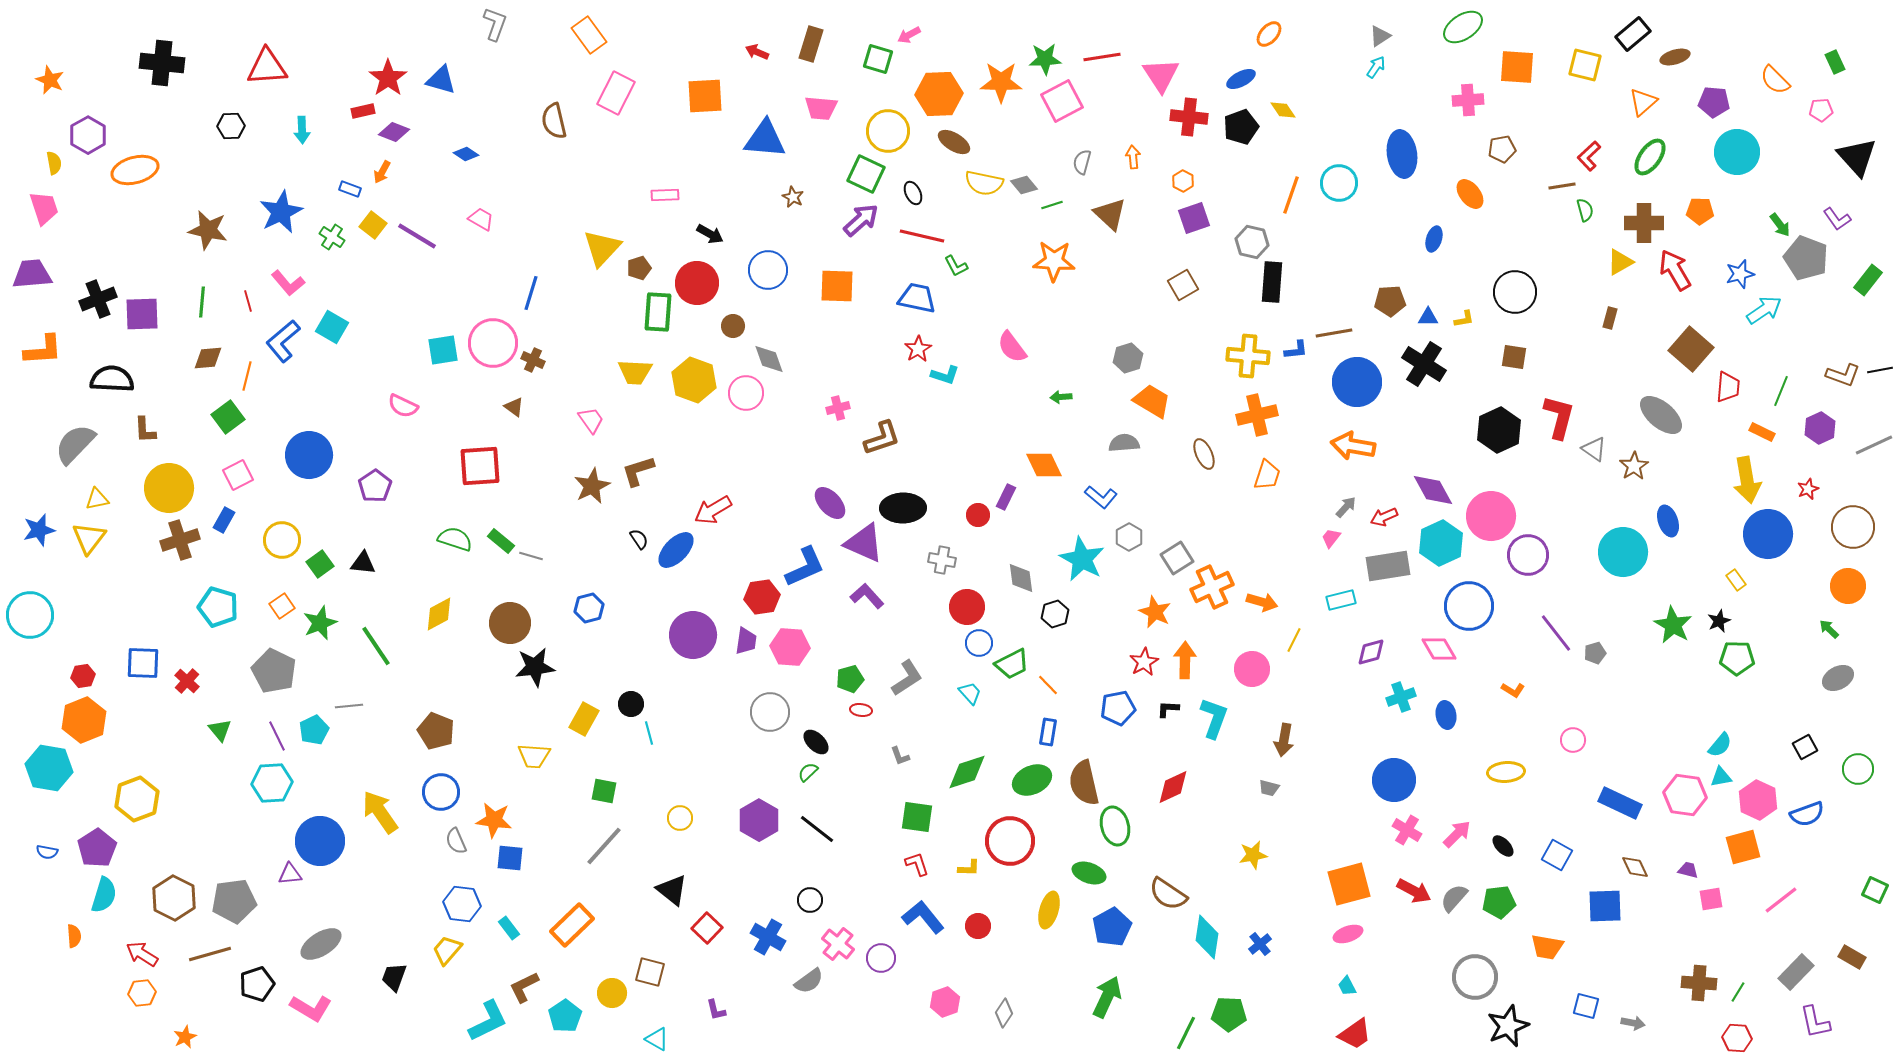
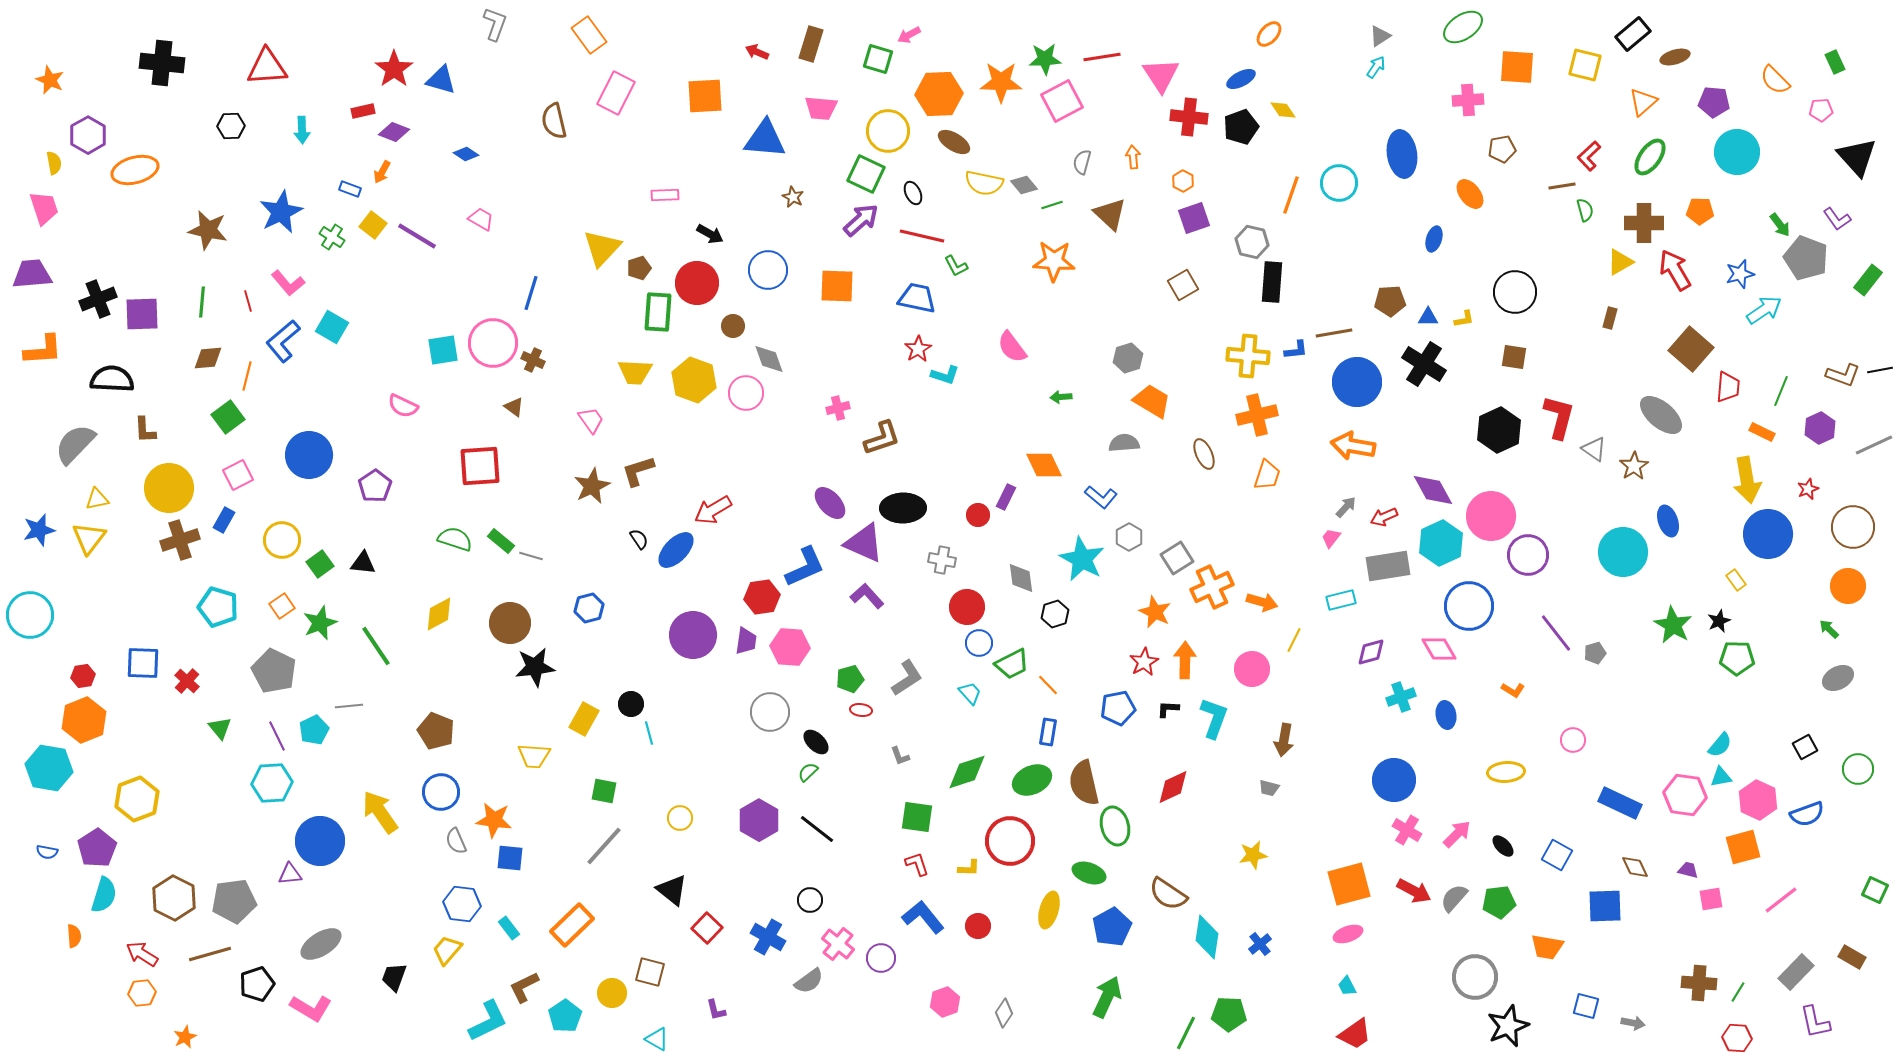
red star at (388, 78): moved 6 px right, 9 px up
green triangle at (220, 730): moved 2 px up
